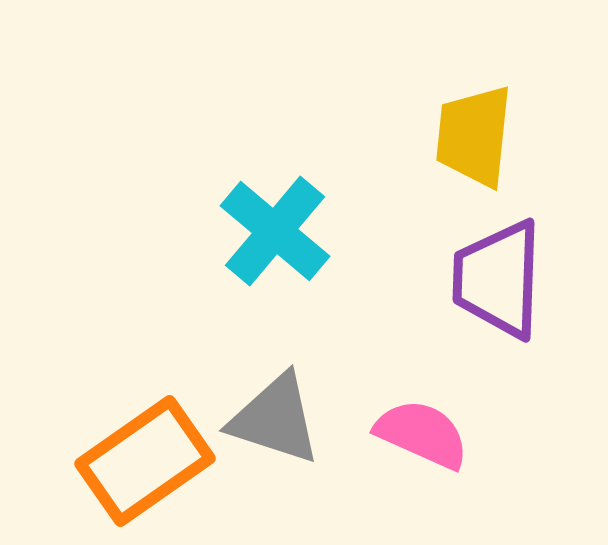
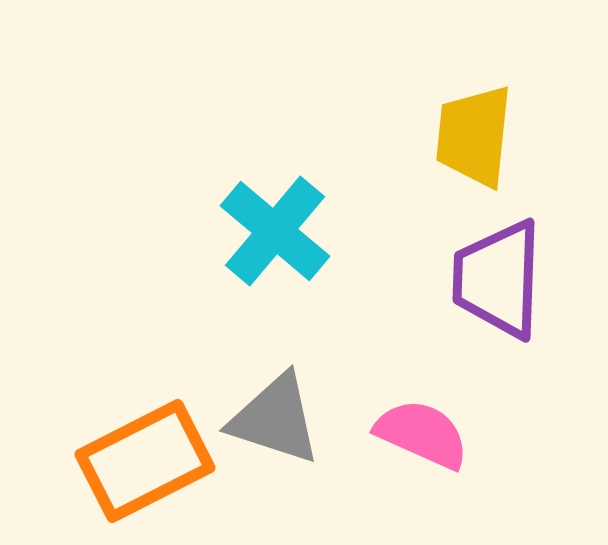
orange rectangle: rotated 8 degrees clockwise
